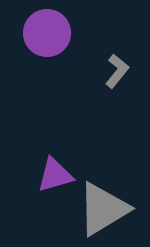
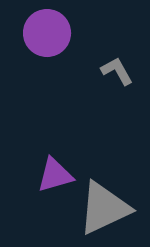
gray L-shape: rotated 68 degrees counterclockwise
gray triangle: moved 1 px right, 1 px up; rotated 6 degrees clockwise
